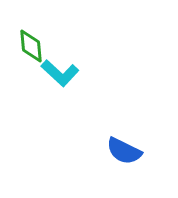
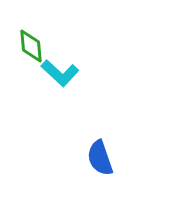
blue semicircle: moved 24 px left, 7 px down; rotated 45 degrees clockwise
